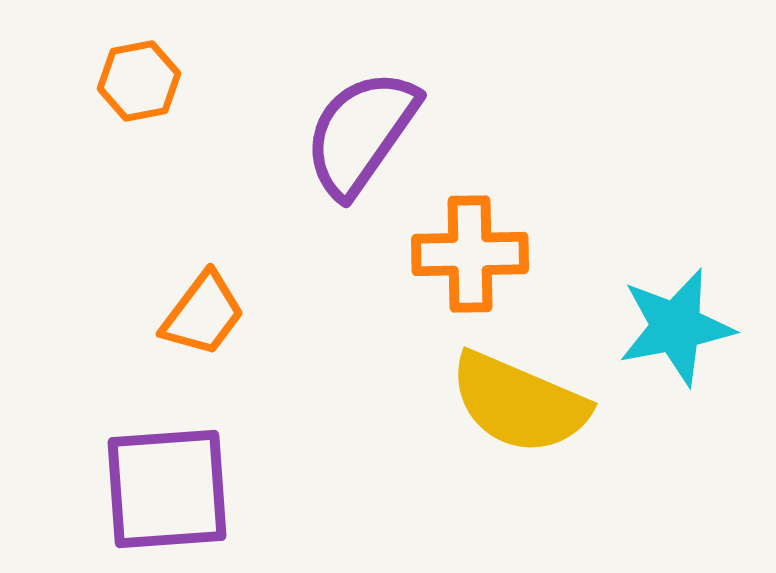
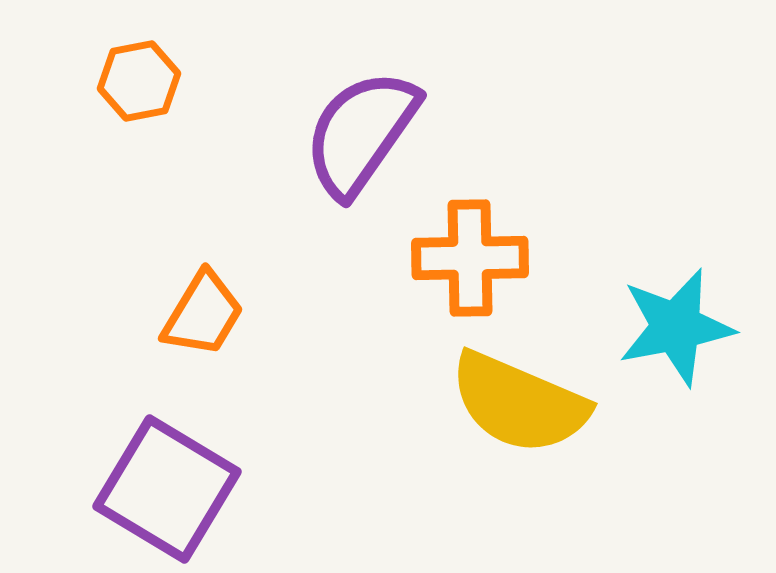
orange cross: moved 4 px down
orange trapezoid: rotated 6 degrees counterclockwise
purple square: rotated 35 degrees clockwise
